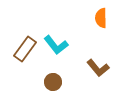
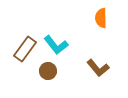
brown circle: moved 5 px left, 11 px up
